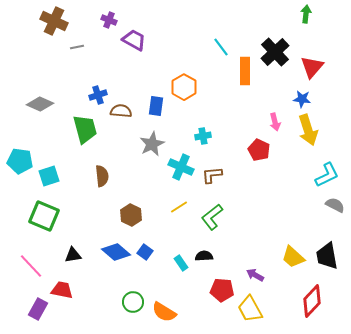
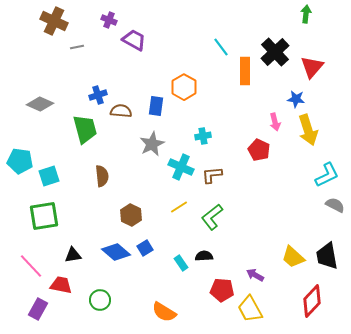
blue star at (302, 99): moved 6 px left
green square at (44, 216): rotated 32 degrees counterclockwise
blue square at (145, 252): moved 4 px up; rotated 21 degrees clockwise
red trapezoid at (62, 290): moved 1 px left, 5 px up
green circle at (133, 302): moved 33 px left, 2 px up
